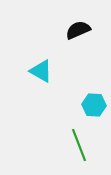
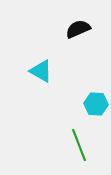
black semicircle: moved 1 px up
cyan hexagon: moved 2 px right, 1 px up
